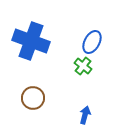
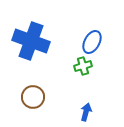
green cross: rotated 36 degrees clockwise
brown circle: moved 1 px up
blue arrow: moved 1 px right, 3 px up
